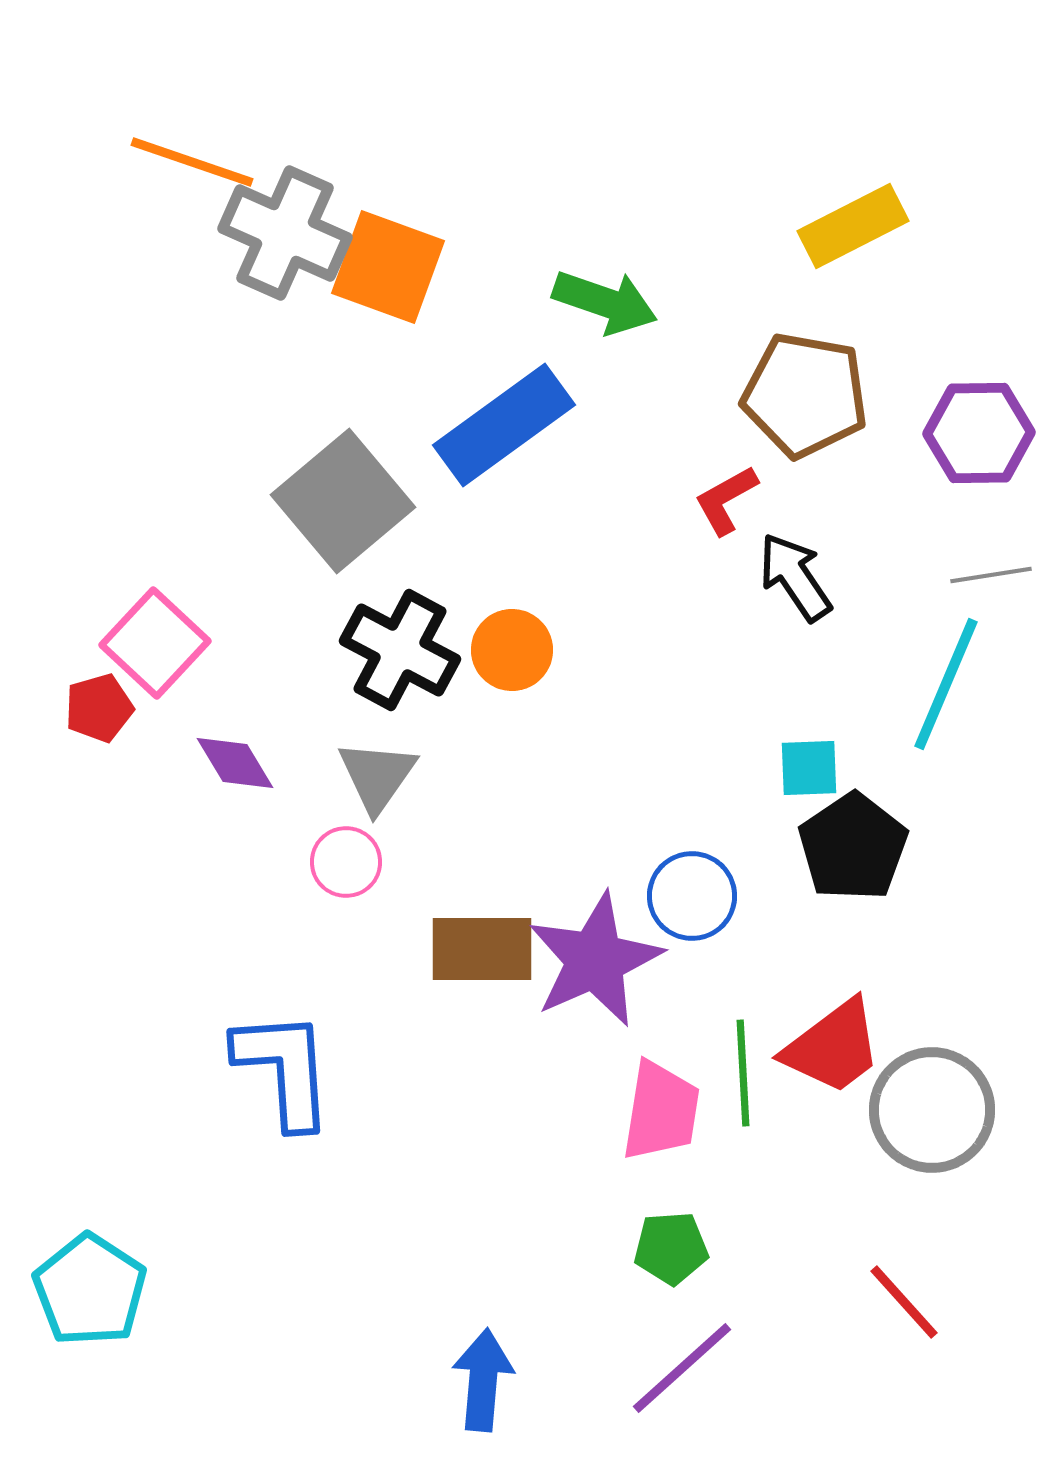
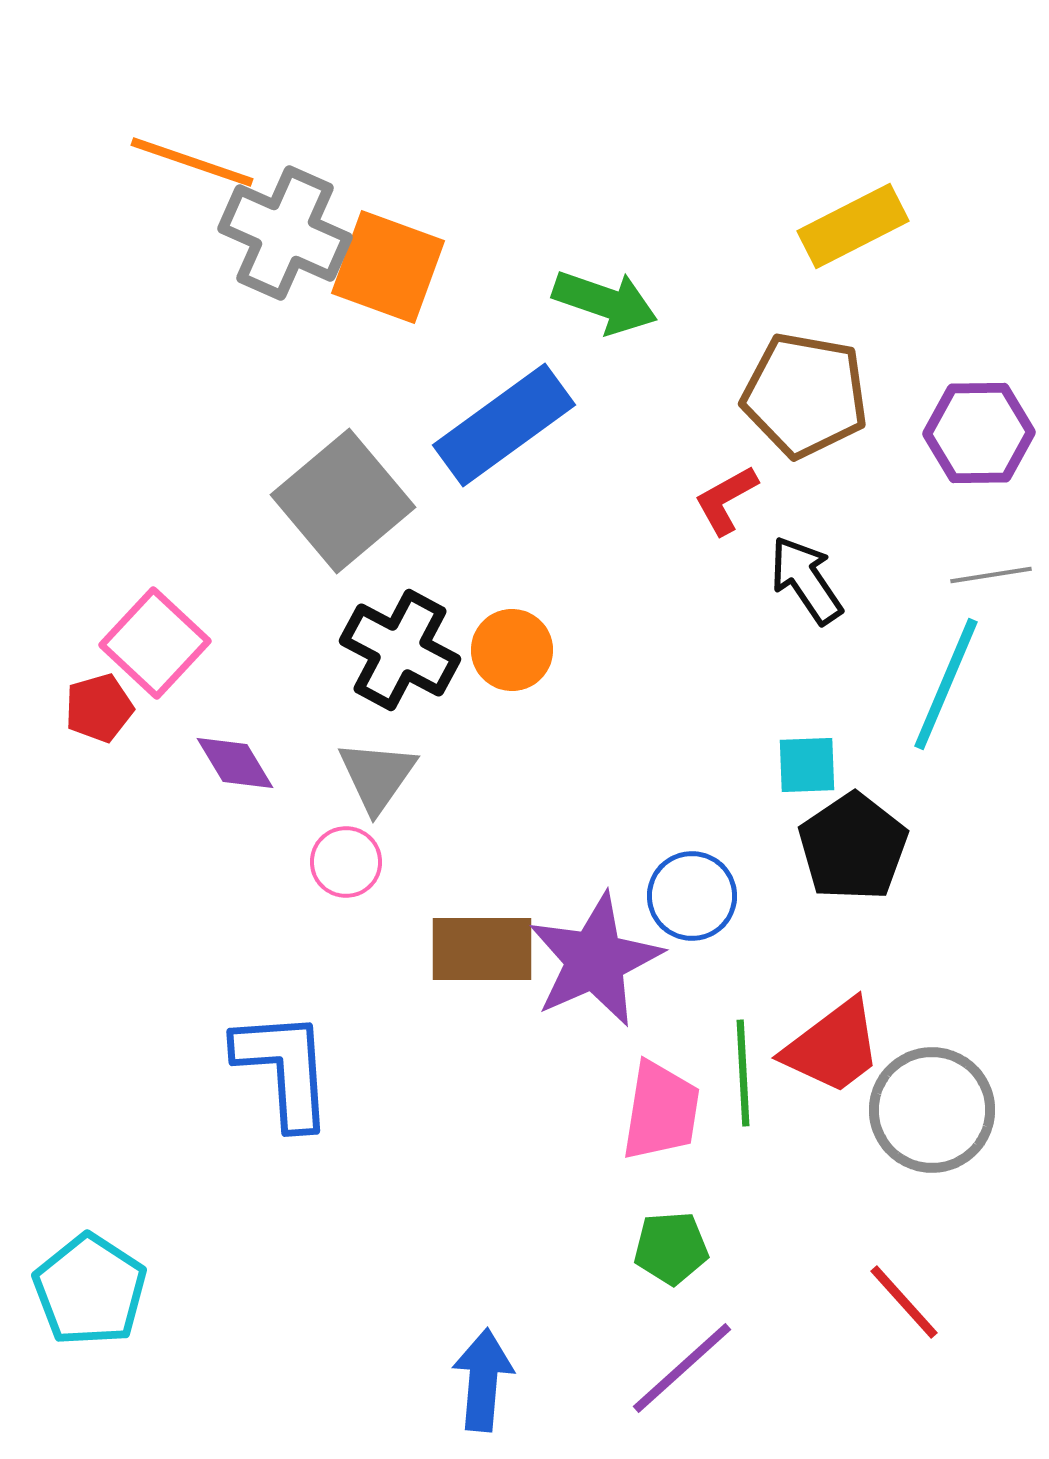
black arrow: moved 11 px right, 3 px down
cyan square: moved 2 px left, 3 px up
